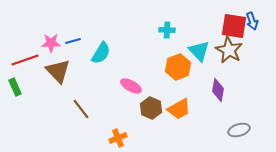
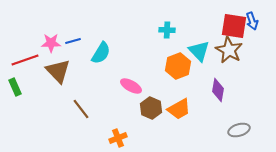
orange hexagon: moved 1 px up
